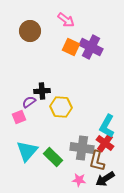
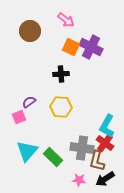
black cross: moved 19 px right, 17 px up
